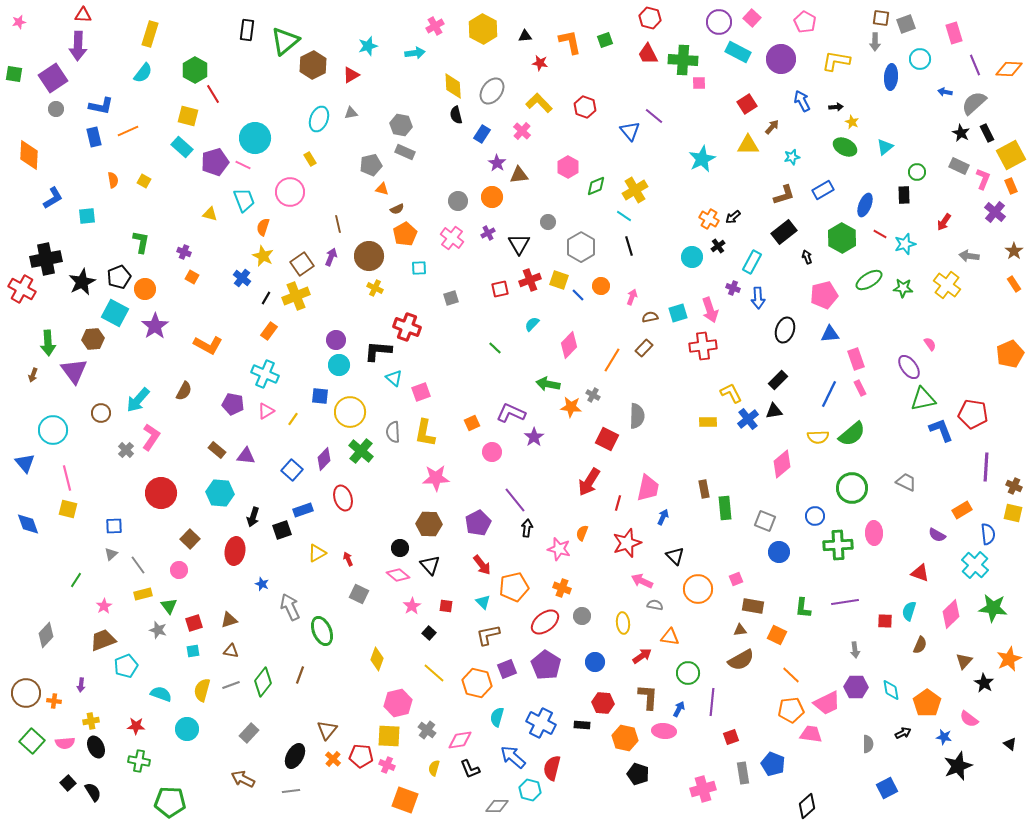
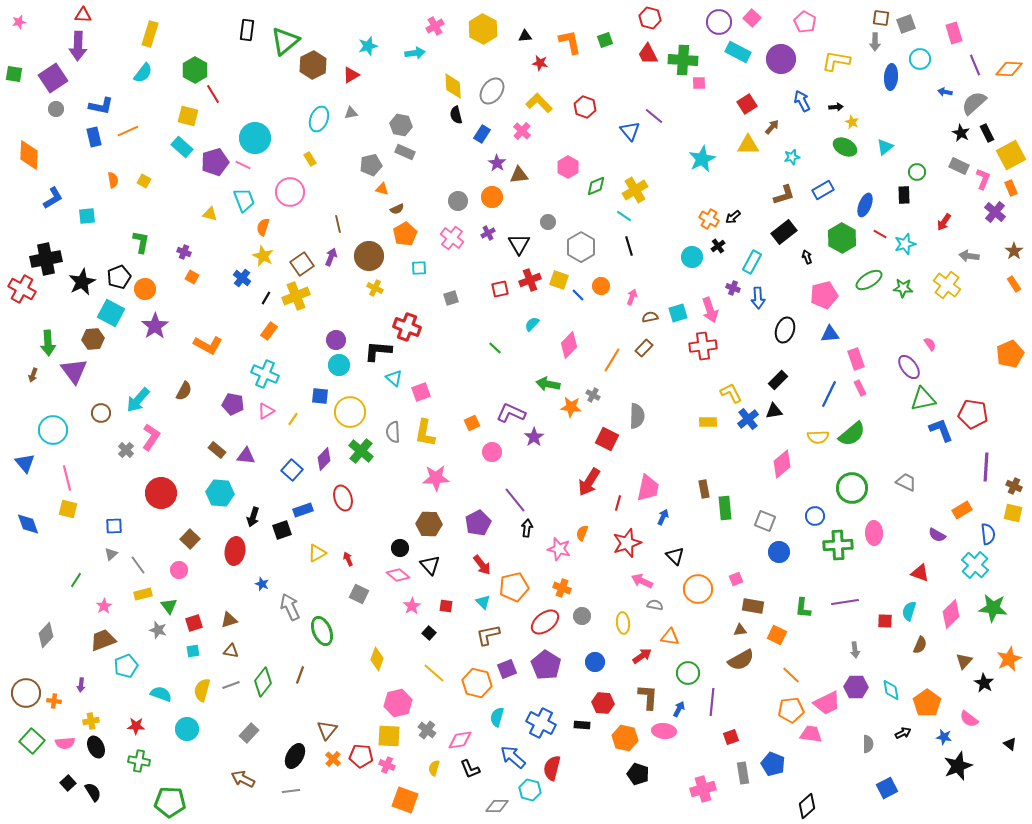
orange rectangle at (1011, 186): moved 2 px down
cyan square at (115, 313): moved 4 px left
